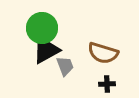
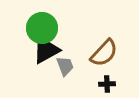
brown semicircle: moved 1 px right; rotated 64 degrees counterclockwise
